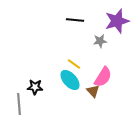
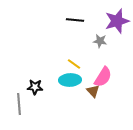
gray star: rotated 16 degrees clockwise
cyan ellipse: rotated 50 degrees counterclockwise
